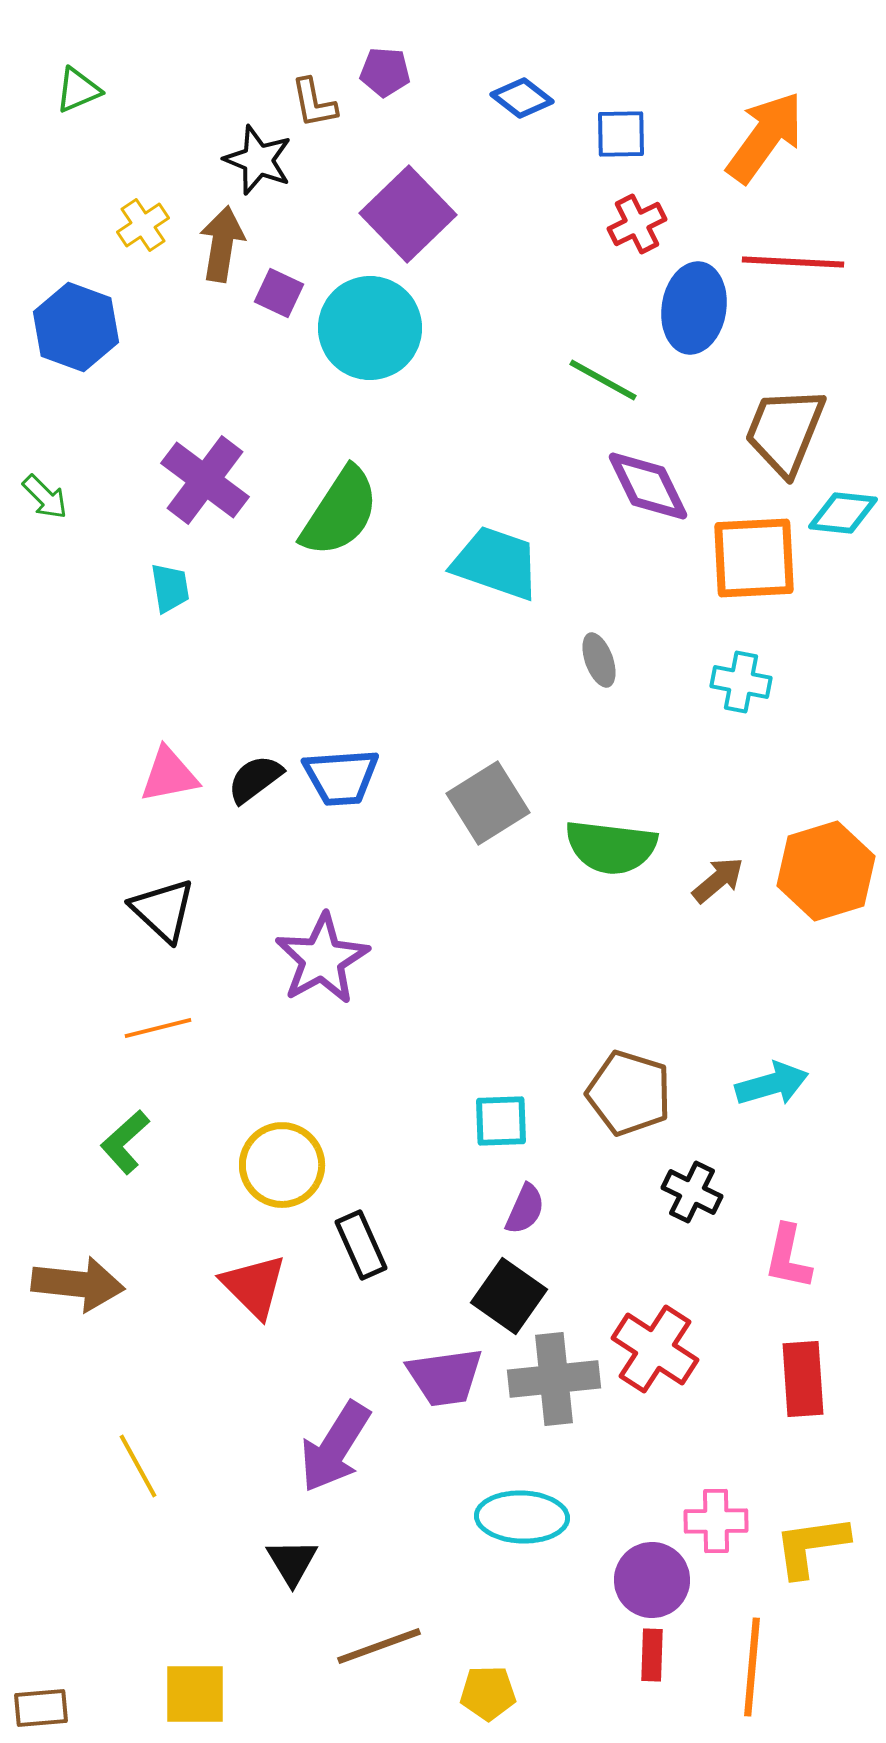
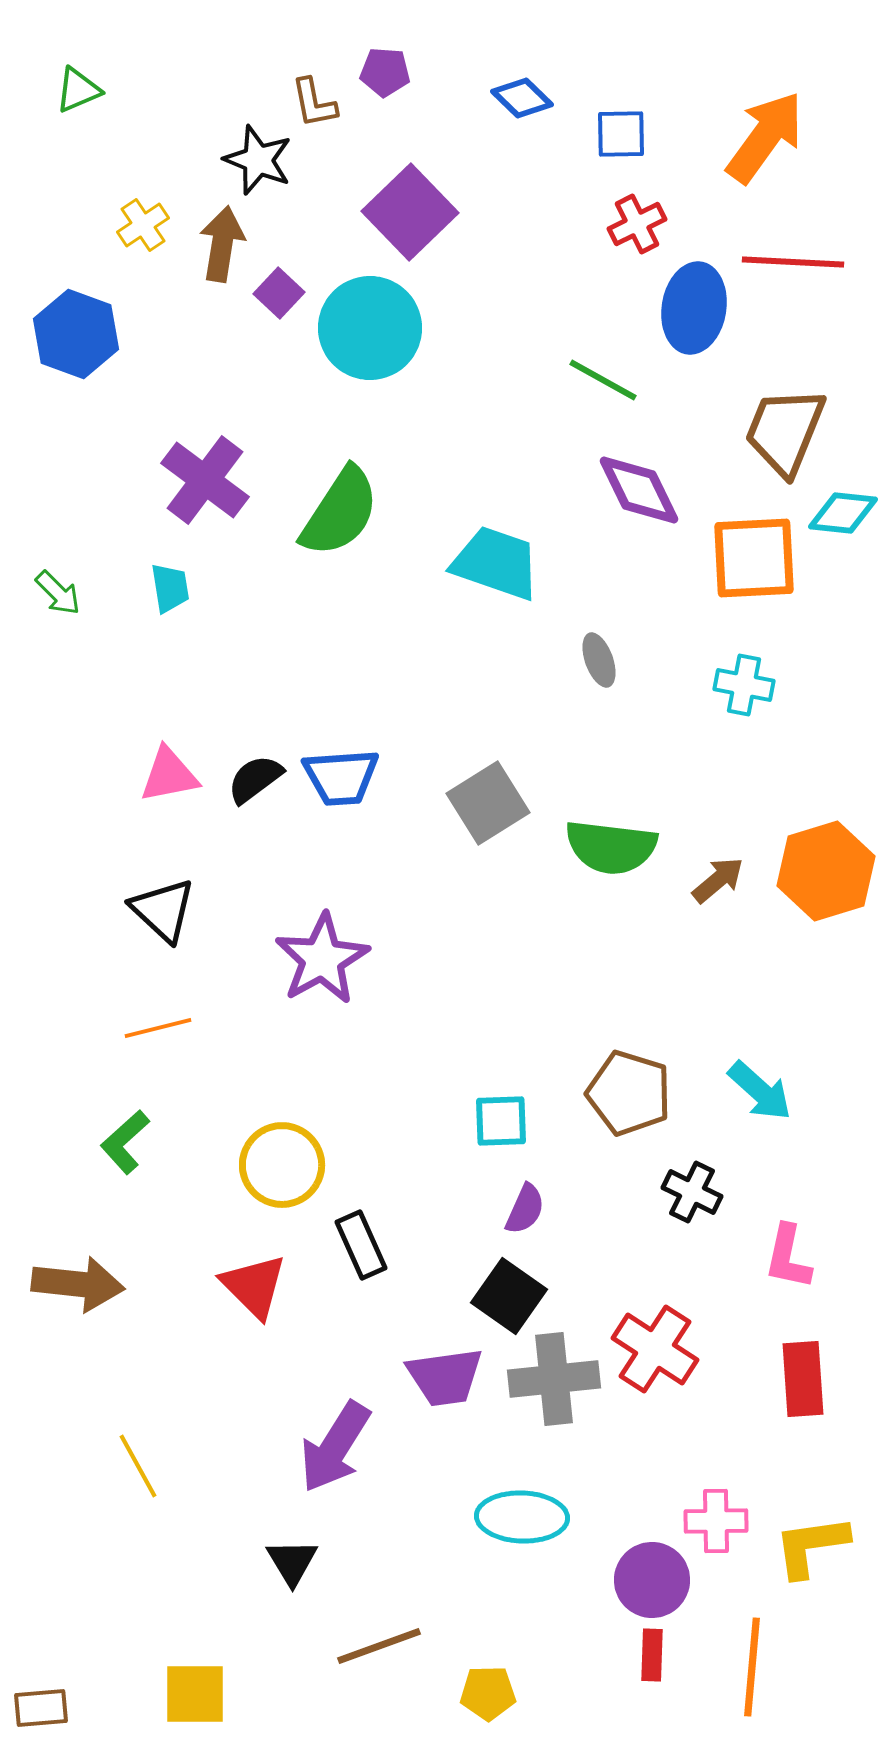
blue diamond at (522, 98): rotated 6 degrees clockwise
purple square at (408, 214): moved 2 px right, 2 px up
purple square at (279, 293): rotated 18 degrees clockwise
blue hexagon at (76, 327): moved 7 px down
purple diamond at (648, 486): moved 9 px left, 4 px down
green arrow at (45, 497): moved 13 px right, 96 px down
cyan cross at (741, 682): moved 3 px right, 3 px down
cyan arrow at (772, 1084): moved 12 px left, 7 px down; rotated 58 degrees clockwise
